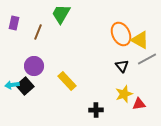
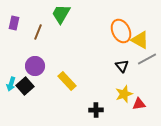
orange ellipse: moved 3 px up
purple circle: moved 1 px right
cyan arrow: moved 1 px left, 1 px up; rotated 64 degrees counterclockwise
